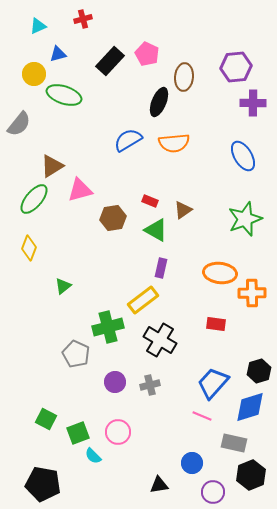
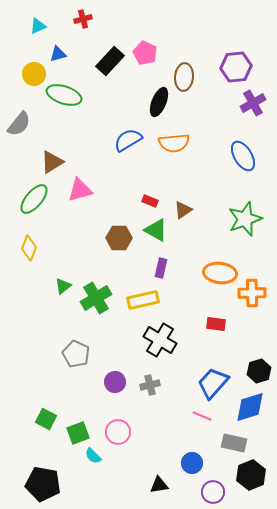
pink pentagon at (147, 54): moved 2 px left, 1 px up
purple cross at (253, 103): rotated 30 degrees counterclockwise
brown triangle at (52, 166): moved 4 px up
brown hexagon at (113, 218): moved 6 px right, 20 px down; rotated 10 degrees clockwise
yellow rectangle at (143, 300): rotated 24 degrees clockwise
green cross at (108, 327): moved 12 px left, 29 px up; rotated 16 degrees counterclockwise
